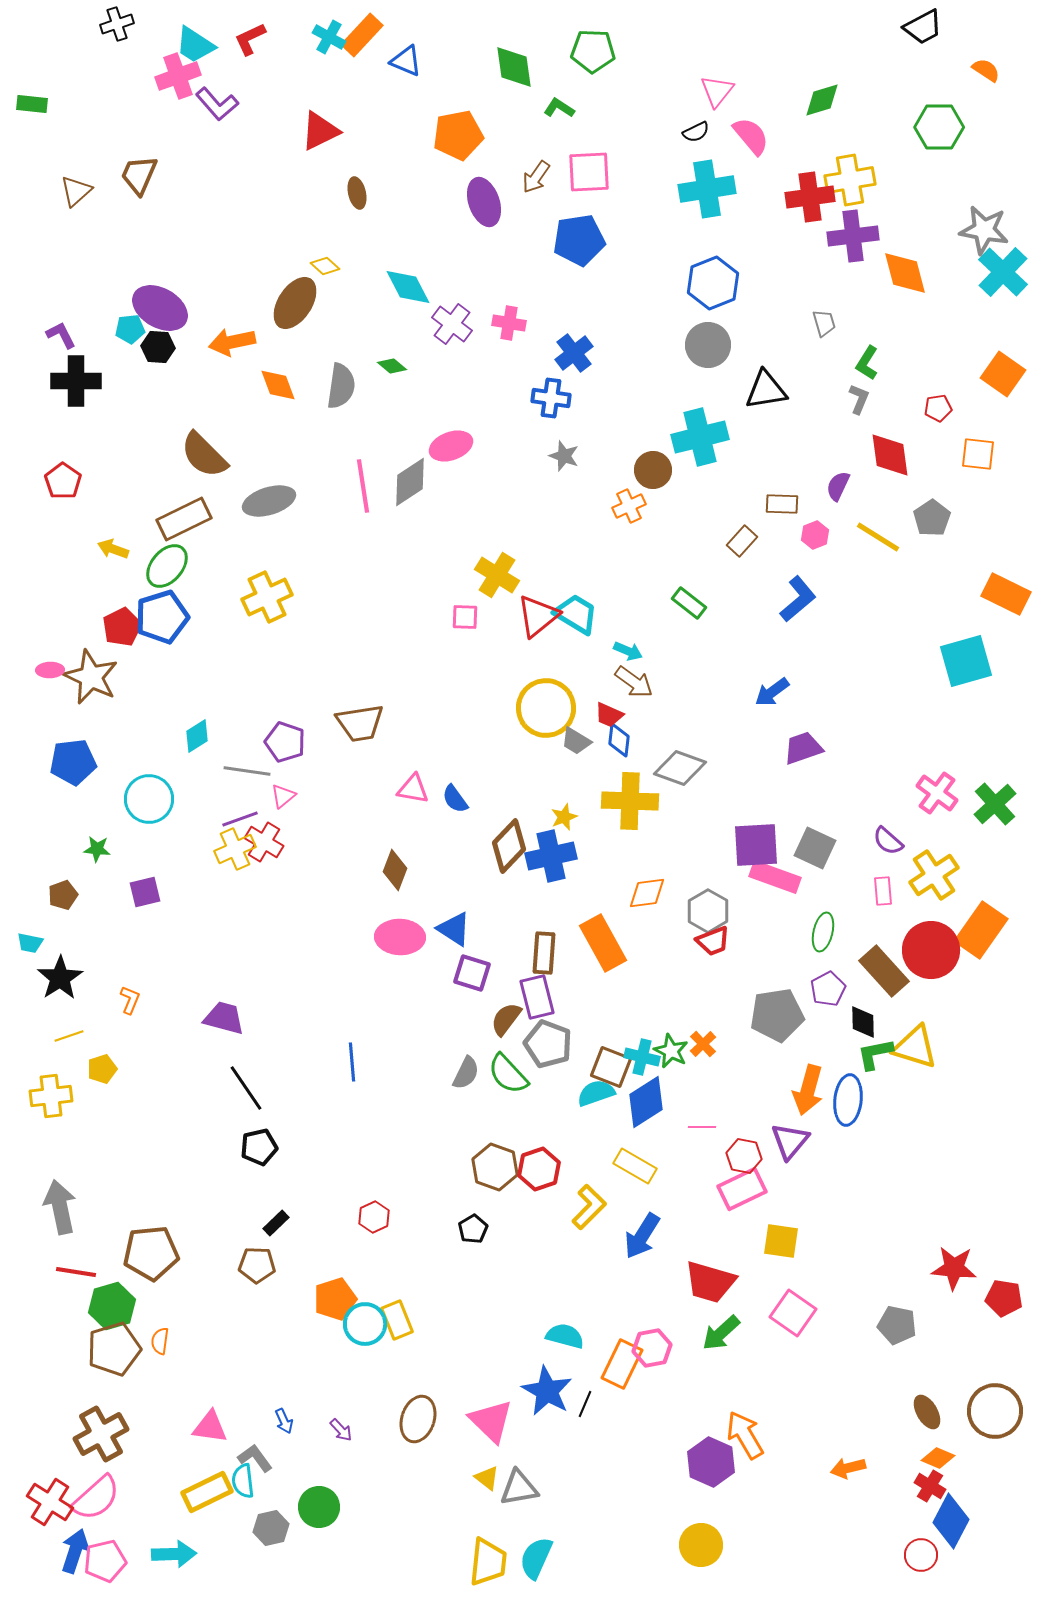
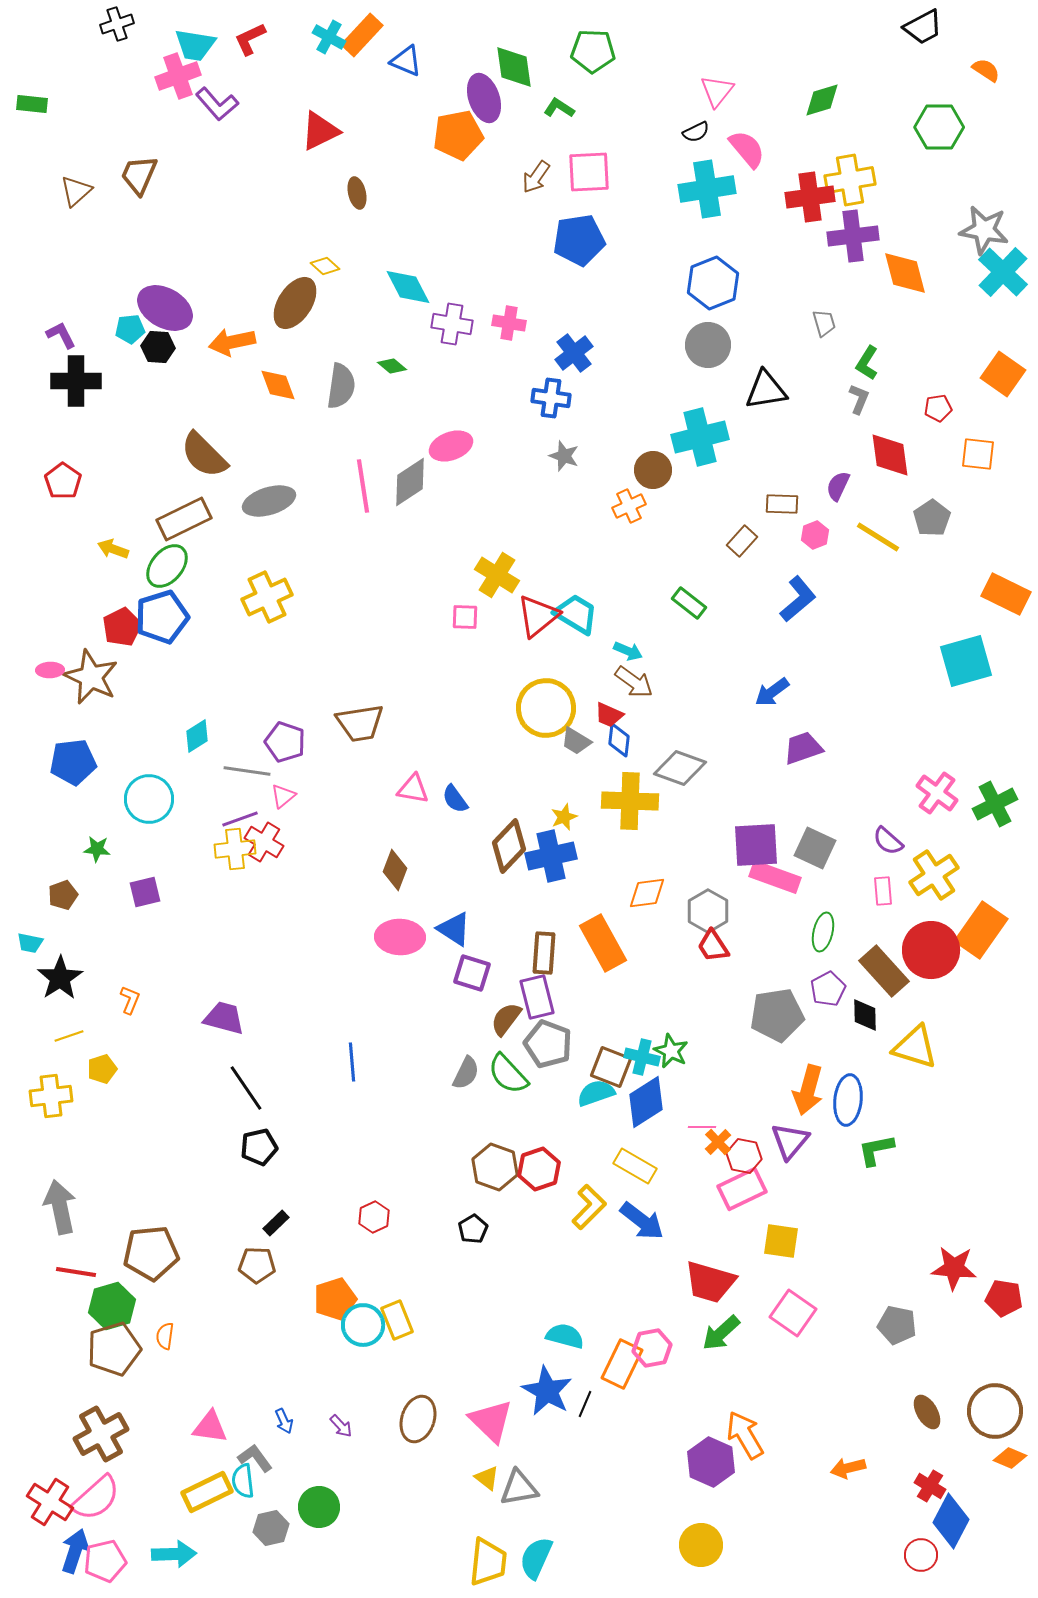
cyan trapezoid at (195, 45): rotated 24 degrees counterclockwise
pink semicircle at (751, 136): moved 4 px left, 13 px down
purple ellipse at (484, 202): moved 104 px up
purple ellipse at (160, 308): moved 5 px right
purple cross at (452, 324): rotated 27 degrees counterclockwise
green cross at (995, 804): rotated 15 degrees clockwise
yellow cross at (235, 849): rotated 18 degrees clockwise
red trapezoid at (713, 941): moved 5 px down; rotated 78 degrees clockwise
black diamond at (863, 1022): moved 2 px right, 7 px up
orange cross at (703, 1044): moved 15 px right, 98 px down
green L-shape at (875, 1054): moved 1 px right, 96 px down
blue arrow at (642, 1236): moved 15 px up; rotated 84 degrees counterclockwise
cyan circle at (365, 1324): moved 2 px left, 1 px down
orange semicircle at (160, 1341): moved 5 px right, 5 px up
purple arrow at (341, 1430): moved 4 px up
orange diamond at (938, 1458): moved 72 px right
